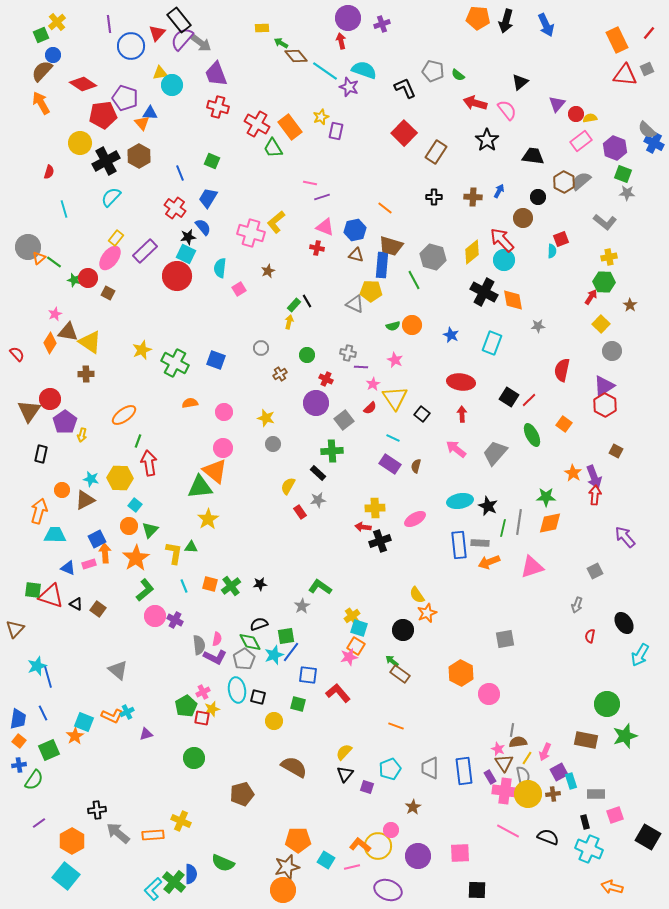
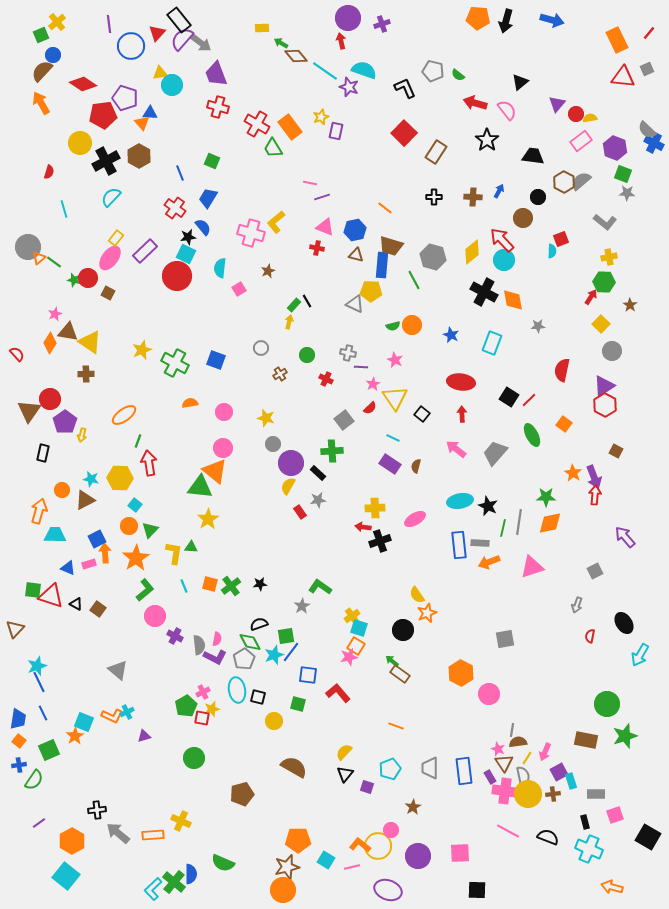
blue arrow at (546, 25): moved 6 px right, 5 px up; rotated 50 degrees counterclockwise
red triangle at (625, 75): moved 2 px left, 2 px down
purple circle at (316, 403): moved 25 px left, 60 px down
black rectangle at (41, 454): moved 2 px right, 1 px up
green triangle at (200, 487): rotated 12 degrees clockwise
purple cross at (175, 620): moved 16 px down
blue line at (48, 677): moved 9 px left, 5 px down; rotated 10 degrees counterclockwise
purple triangle at (146, 734): moved 2 px left, 2 px down
